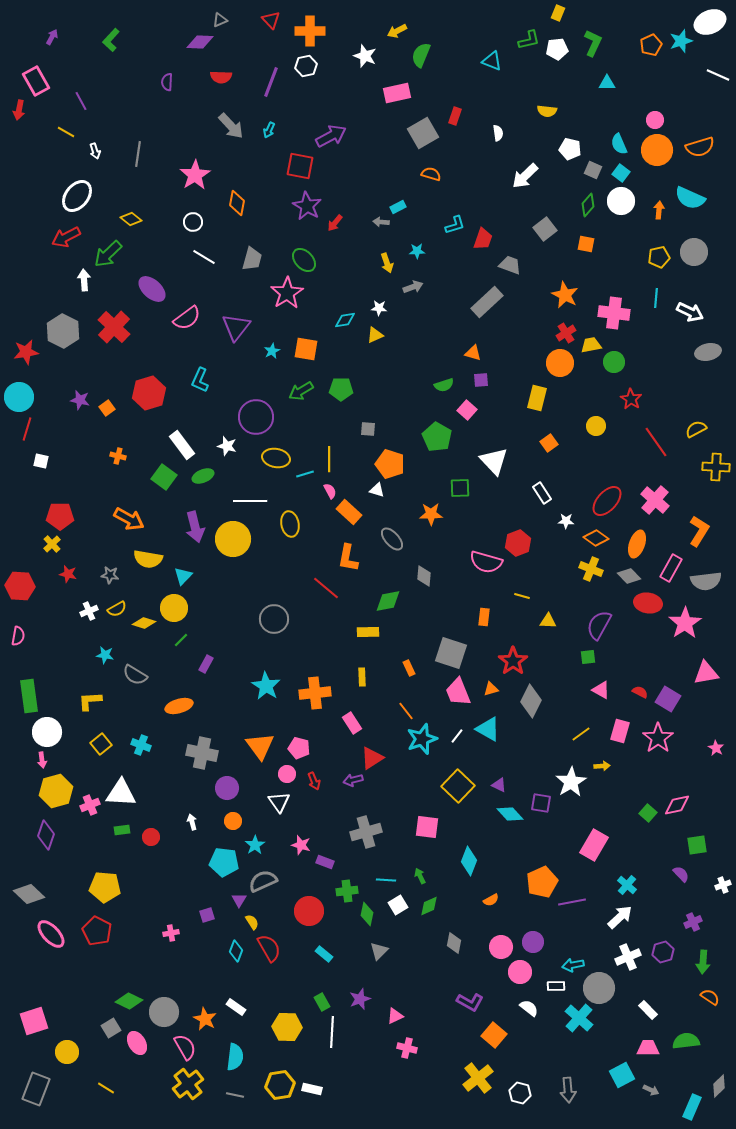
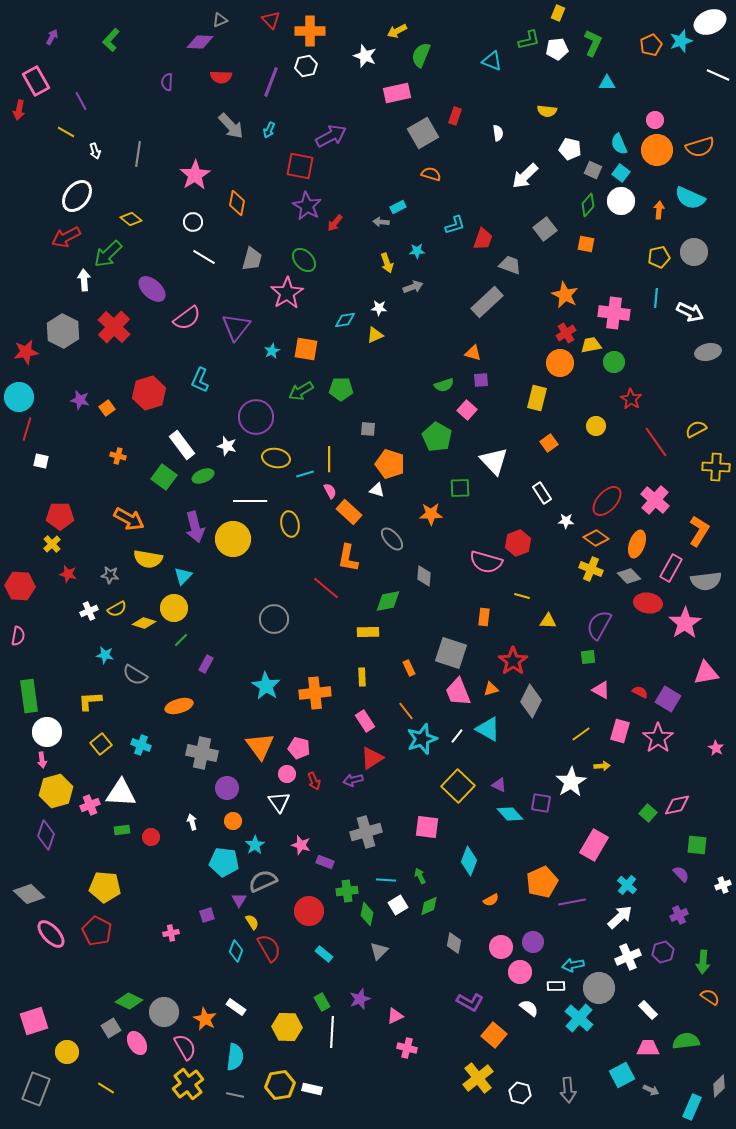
pink rectangle at (352, 723): moved 13 px right, 2 px up
green square at (697, 845): rotated 15 degrees clockwise
purple cross at (693, 922): moved 14 px left, 7 px up
